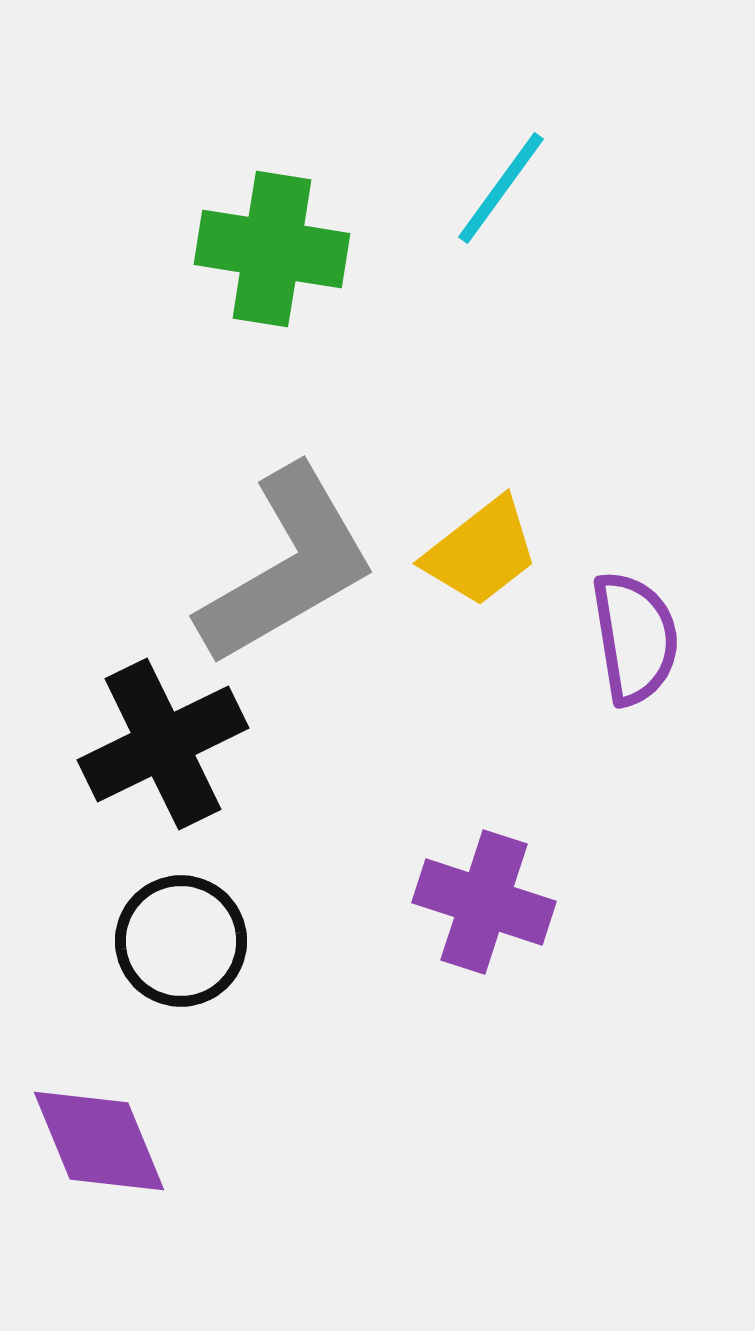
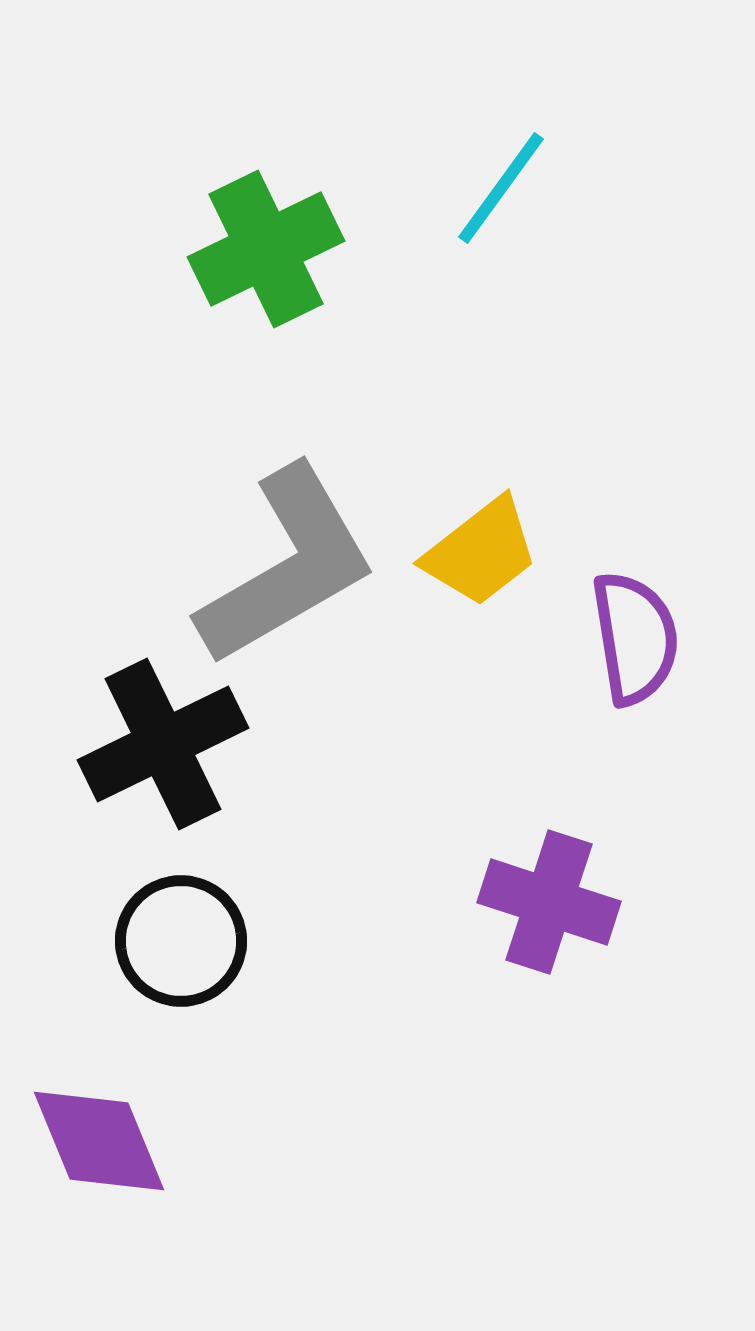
green cross: moved 6 px left; rotated 35 degrees counterclockwise
purple cross: moved 65 px right
